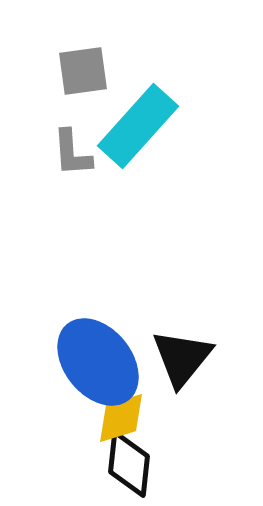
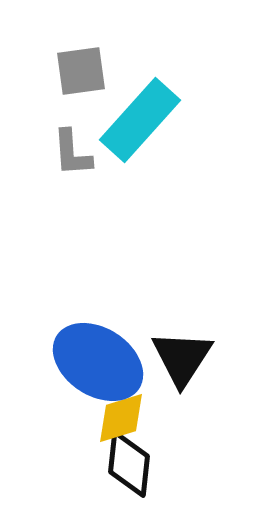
gray square: moved 2 px left
cyan rectangle: moved 2 px right, 6 px up
black triangle: rotated 6 degrees counterclockwise
blue ellipse: rotated 18 degrees counterclockwise
